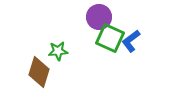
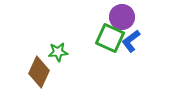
purple circle: moved 23 px right
green star: moved 1 px down
brown diamond: rotated 8 degrees clockwise
